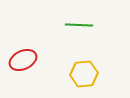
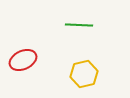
yellow hexagon: rotated 8 degrees counterclockwise
